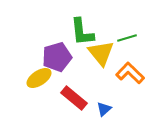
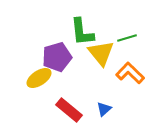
red rectangle: moved 5 px left, 12 px down
